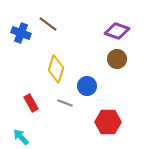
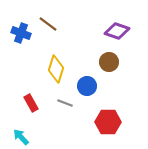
brown circle: moved 8 px left, 3 px down
